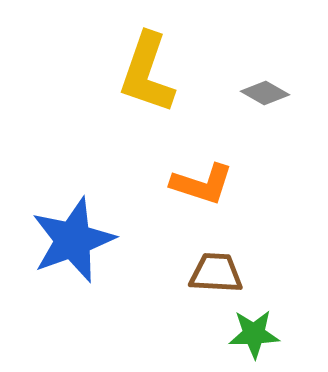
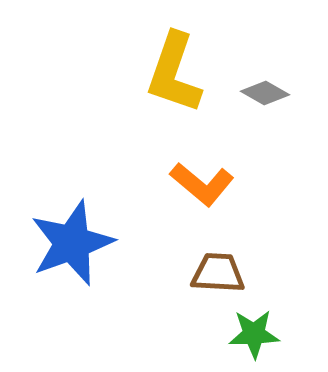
yellow L-shape: moved 27 px right
orange L-shape: rotated 22 degrees clockwise
blue star: moved 1 px left, 3 px down
brown trapezoid: moved 2 px right
